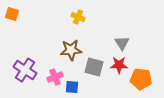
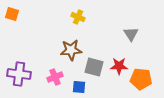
gray triangle: moved 9 px right, 9 px up
red star: moved 1 px down
purple cross: moved 6 px left, 4 px down; rotated 25 degrees counterclockwise
blue square: moved 7 px right
